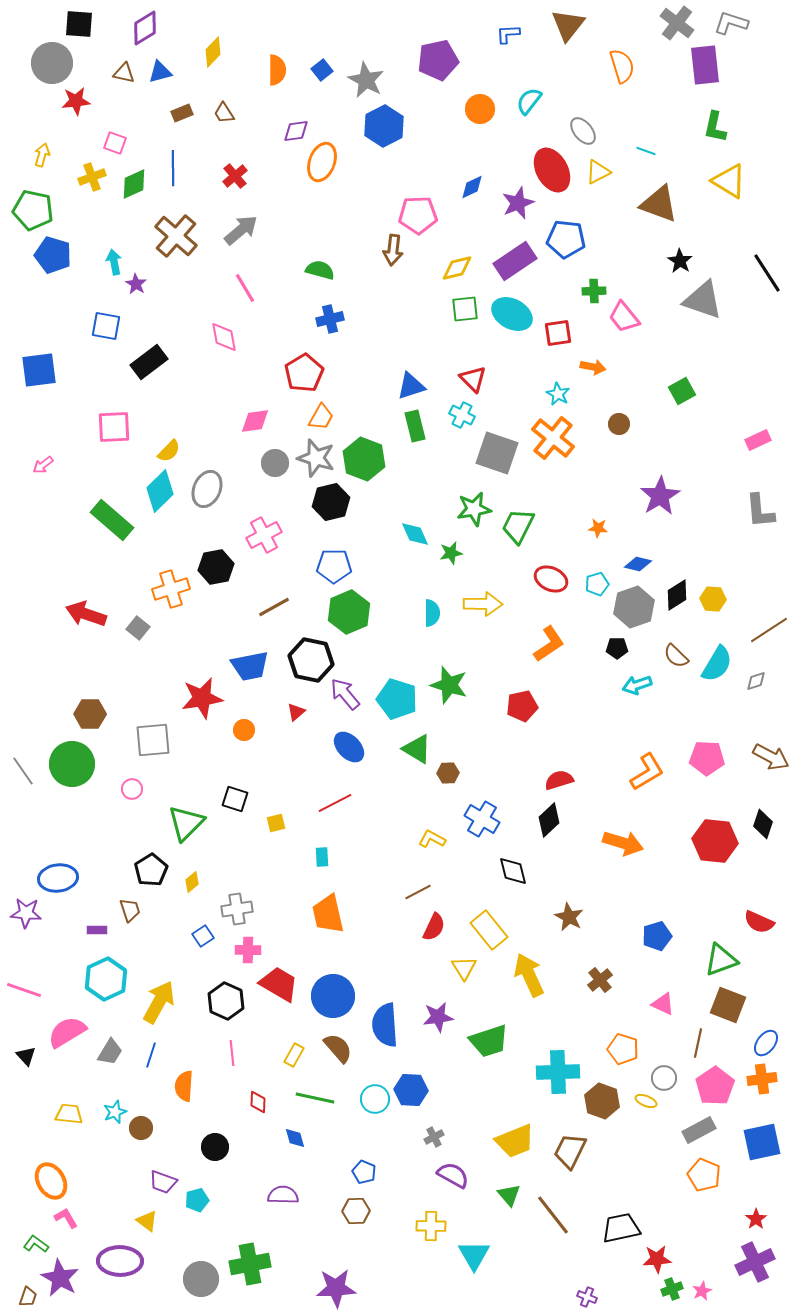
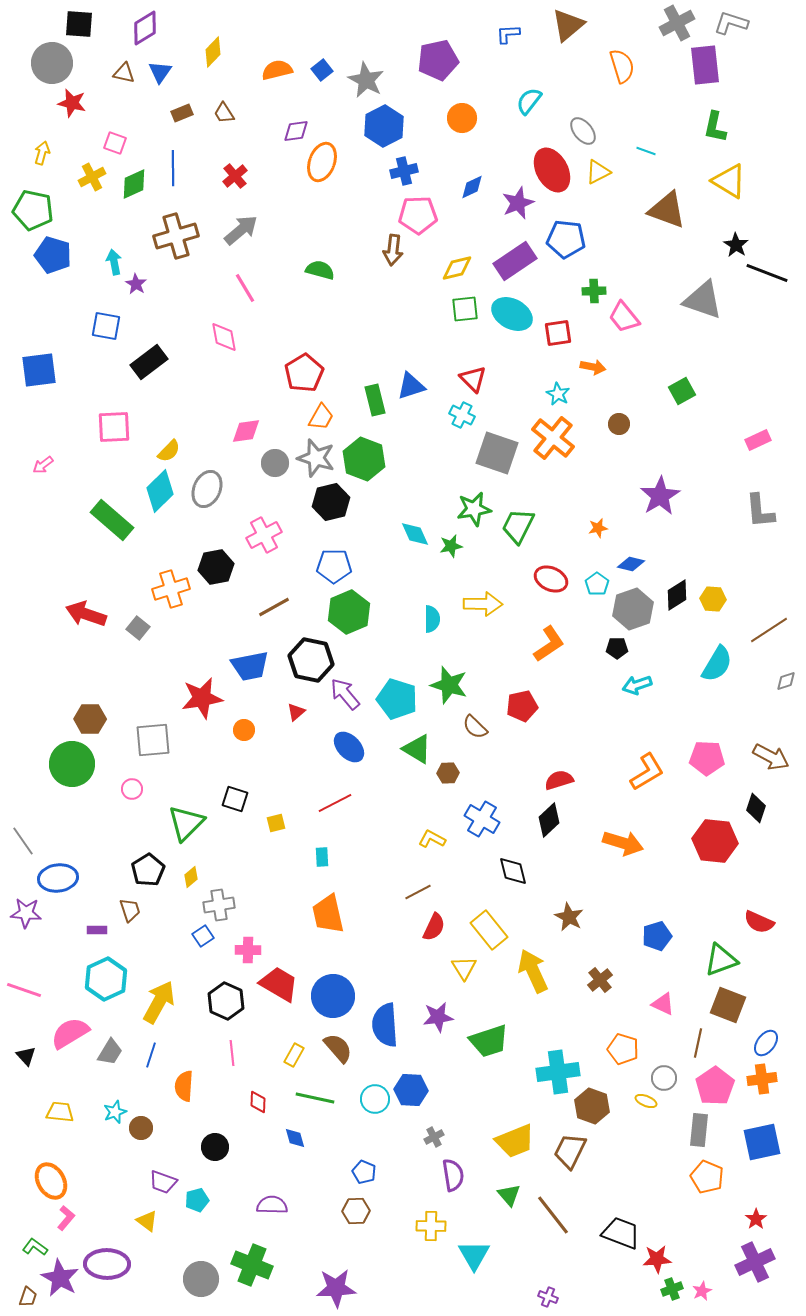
gray cross at (677, 23): rotated 24 degrees clockwise
brown triangle at (568, 25): rotated 12 degrees clockwise
orange semicircle at (277, 70): rotated 104 degrees counterclockwise
blue triangle at (160, 72): rotated 40 degrees counterclockwise
red star at (76, 101): moved 4 px left, 2 px down; rotated 20 degrees clockwise
orange circle at (480, 109): moved 18 px left, 9 px down
yellow arrow at (42, 155): moved 2 px up
yellow cross at (92, 177): rotated 8 degrees counterclockwise
brown triangle at (659, 204): moved 8 px right, 6 px down
brown cross at (176, 236): rotated 33 degrees clockwise
black star at (680, 261): moved 56 px right, 16 px up
black line at (767, 273): rotated 36 degrees counterclockwise
blue cross at (330, 319): moved 74 px right, 148 px up
pink diamond at (255, 421): moved 9 px left, 10 px down
green rectangle at (415, 426): moved 40 px left, 26 px up
orange star at (598, 528): rotated 18 degrees counterclockwise
green star at (451, 553): moved 7 px up
blue diamond at (638, 564): moved 7 px left
cyan pentagon at (597, 584): rotated 20 degrees counterclockwise
gray hexagon at (634, 607): moved 1 px left, 2 px down
cyan semicircle at (432, 613): moved 6 px down
brown semicircle at (676, 656): moved 201 px left, 71 px down
gray diamond at (756, 681): moved 30 px right
brown hexagon at (90, 714): moved 5 px down
gray line at (23, 771): moved 70 px down
black diamond at (763, 824): moved 7 px left, 16 px up
black pentagon at (151, 870): moved 3 px left
yellow diamond at (192, 882): moved 1 px left, 5 px up
gray cross at (237, 909): moved 18 px left, 4 px up
yellow arrow at (529, 975): moved 4 px right, 4 px up
pink semicircle at (67, 1032): moved 3 px right, 1 px down
cyan cross at (558, 1072): rotated 6 degrees counterclockwise
brown hexagon at (602, 1101): moved 10 px left, 5 px down
yellow trapezoid at (69, 1114): moved 9 px left, 2 px up
gray rectangle at (699, 1130): rotated 56 degrees counterclockwise
purple semicircle at (453, 1175): rotated 52 degrees clockwise
orange pentagon at (704, 1175): moved 3 px right, 2 px down
purple semicircle at (283, 1195): moved 11 px left, 10 px down
pink L-shape at (66, 1218): rotated 70 degrees clockwise
black trapezoid at (621, 1228): moved 5 px down; rotated 33 degrees clockwise
green L-shape at (36, 1244): moved 1 px left, 3 px down
purple ellipse at (120, 1261): moved 13 px left, 3 px down
green cross at (250, 1264): moved 2 px right, 1 px down; rotated 33 degrees clockwise
purple cross at (587, 1297): moved 39 px left
